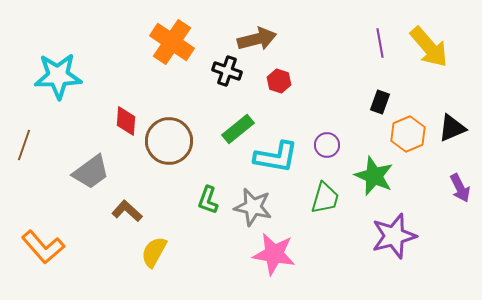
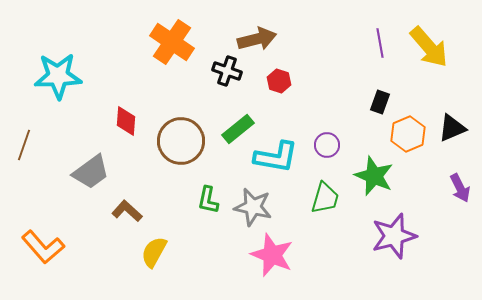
brown circle: moved 12 px right
green L-shape: rotated 8 degrees counterclockwise
pink star: moved 2 px left, 1 px down; rotated 12 degrees clockwise
